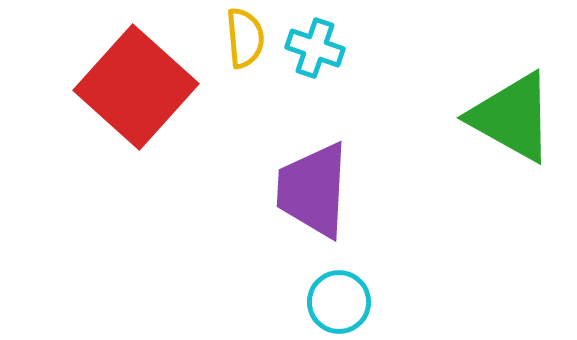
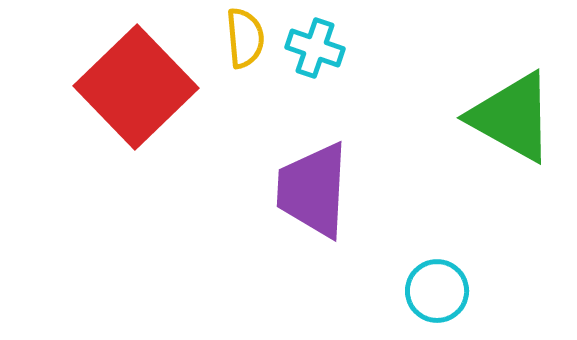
red square: rotated 4 degrees clockwise
cyan circle: moved 98 px right, 11 px up
